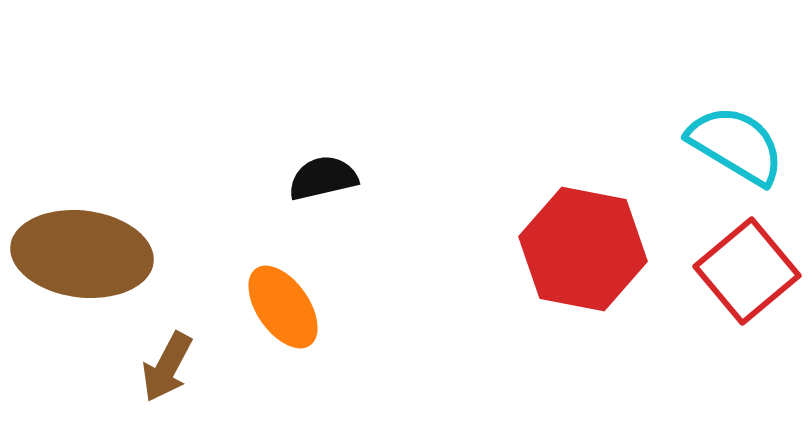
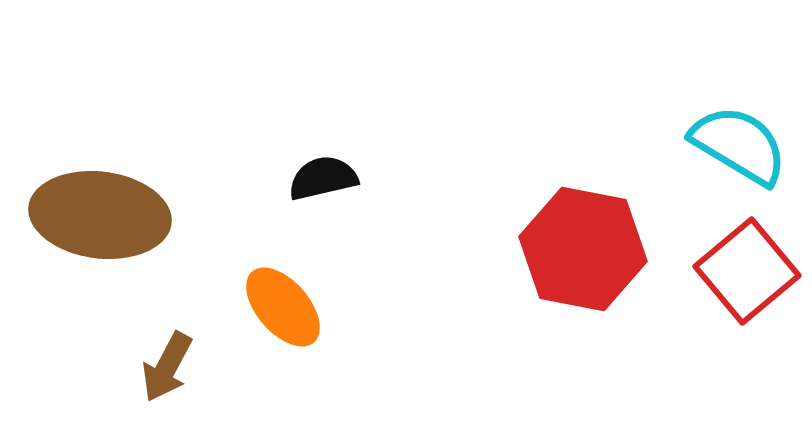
cyan semicircle: moved 3 px right
brown ellipse: moved 18 px right, 39 px up
orange ellipse: rotated 6 degrees counterclockwise
